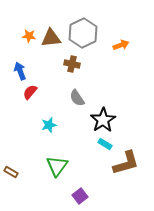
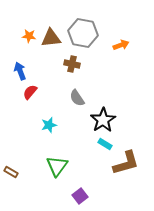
gray hexagon: rotated 24 degrees counterclockwise
